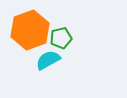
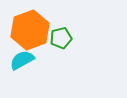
cyan semicircle: moved 26 px left
